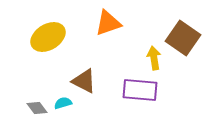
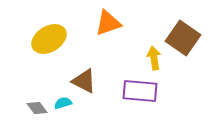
yellow ellipse: moved 1 px right, 2 px down
purple rectangle: moved 1 px down
